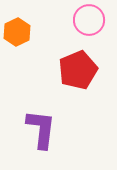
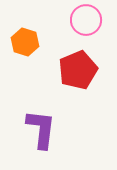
pink circle: moved 3 px left
orange hexagon: moved 8 px right, 10 px down; rotated 16 degrees counterclockwise
